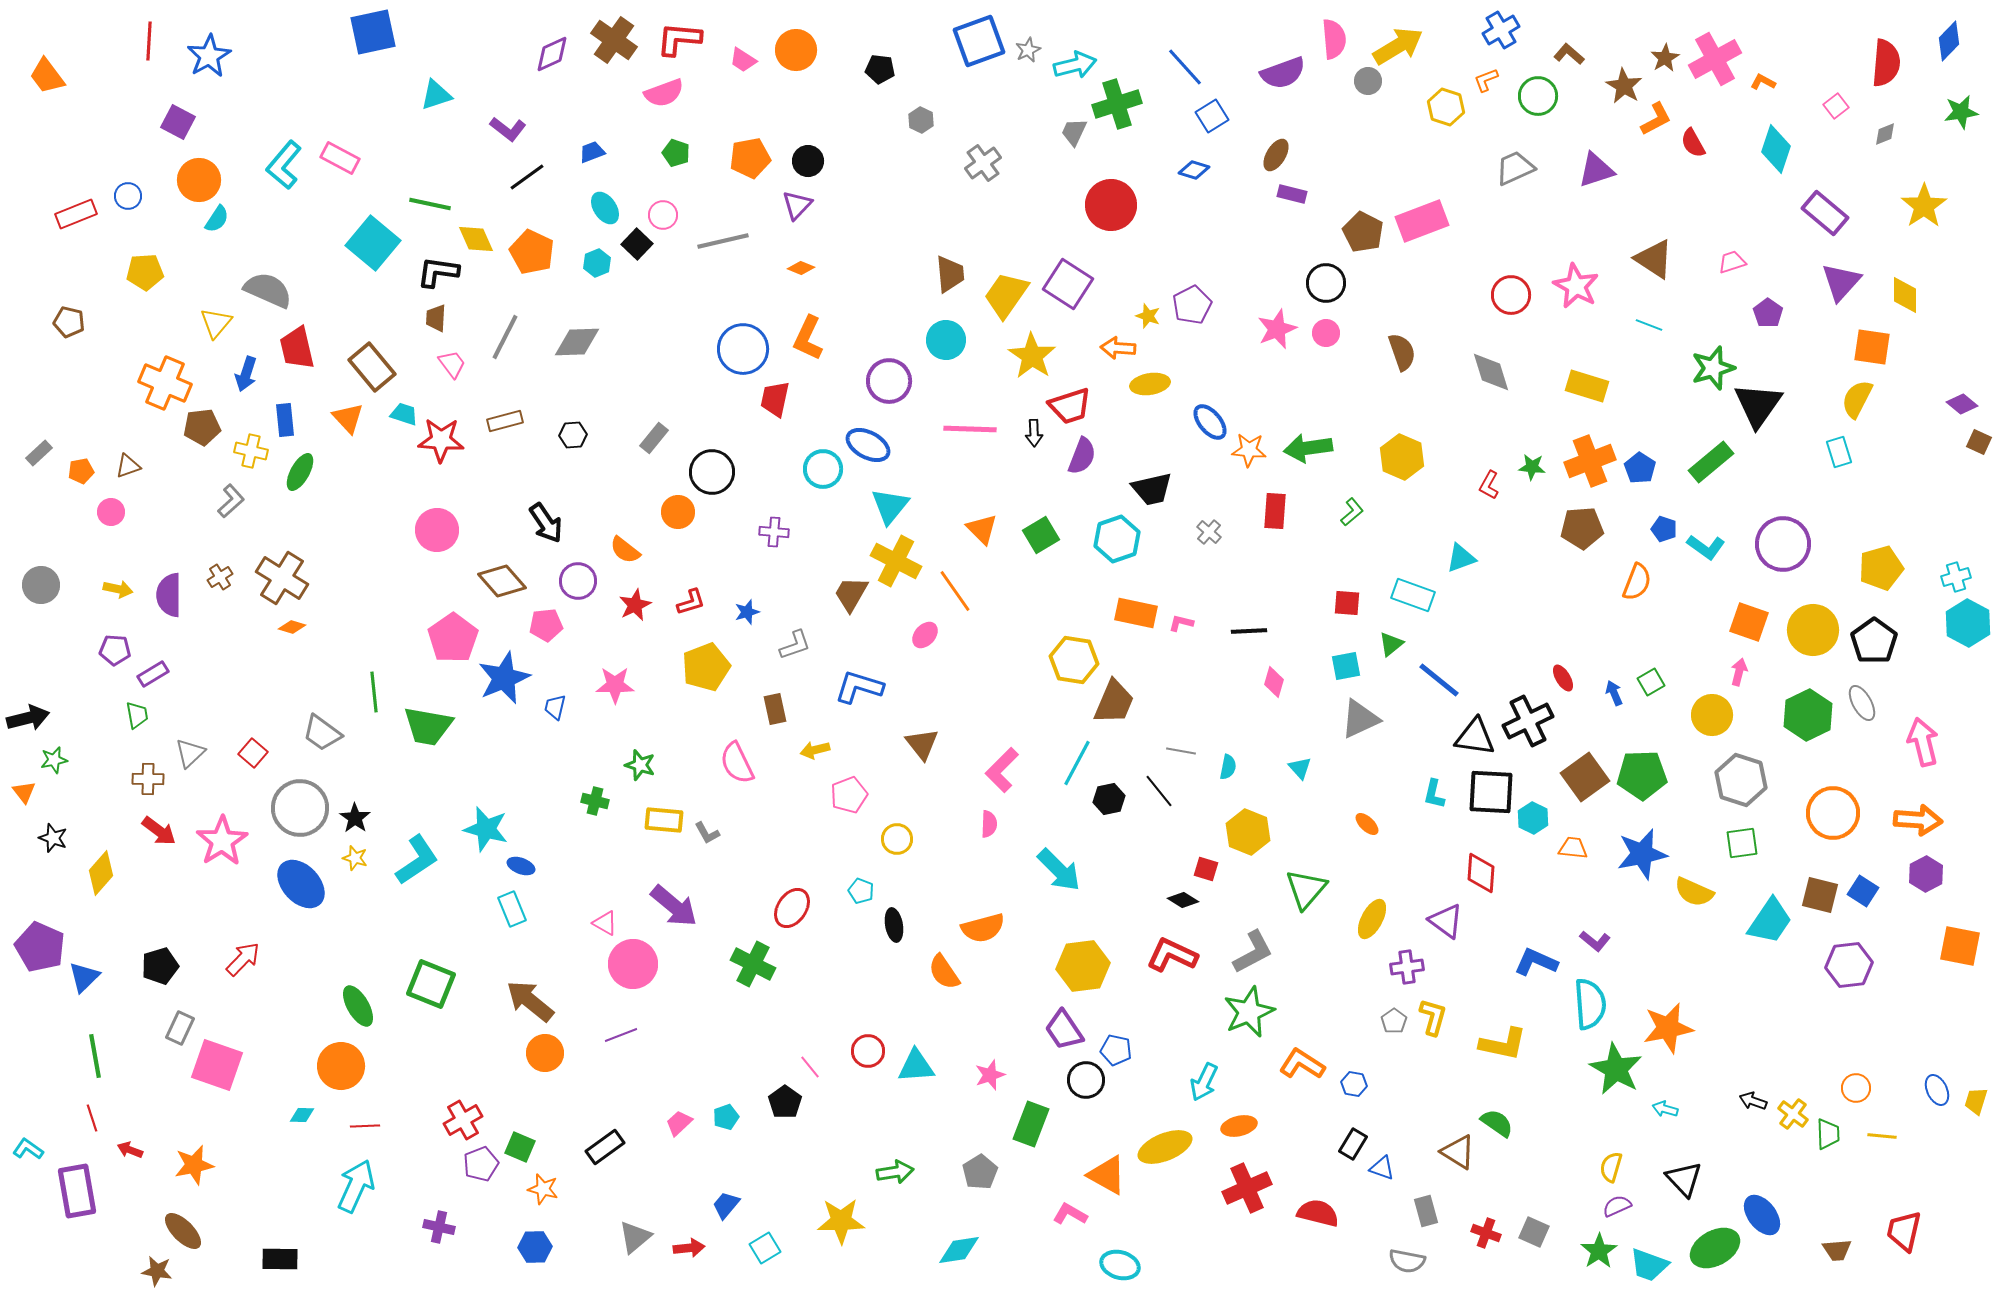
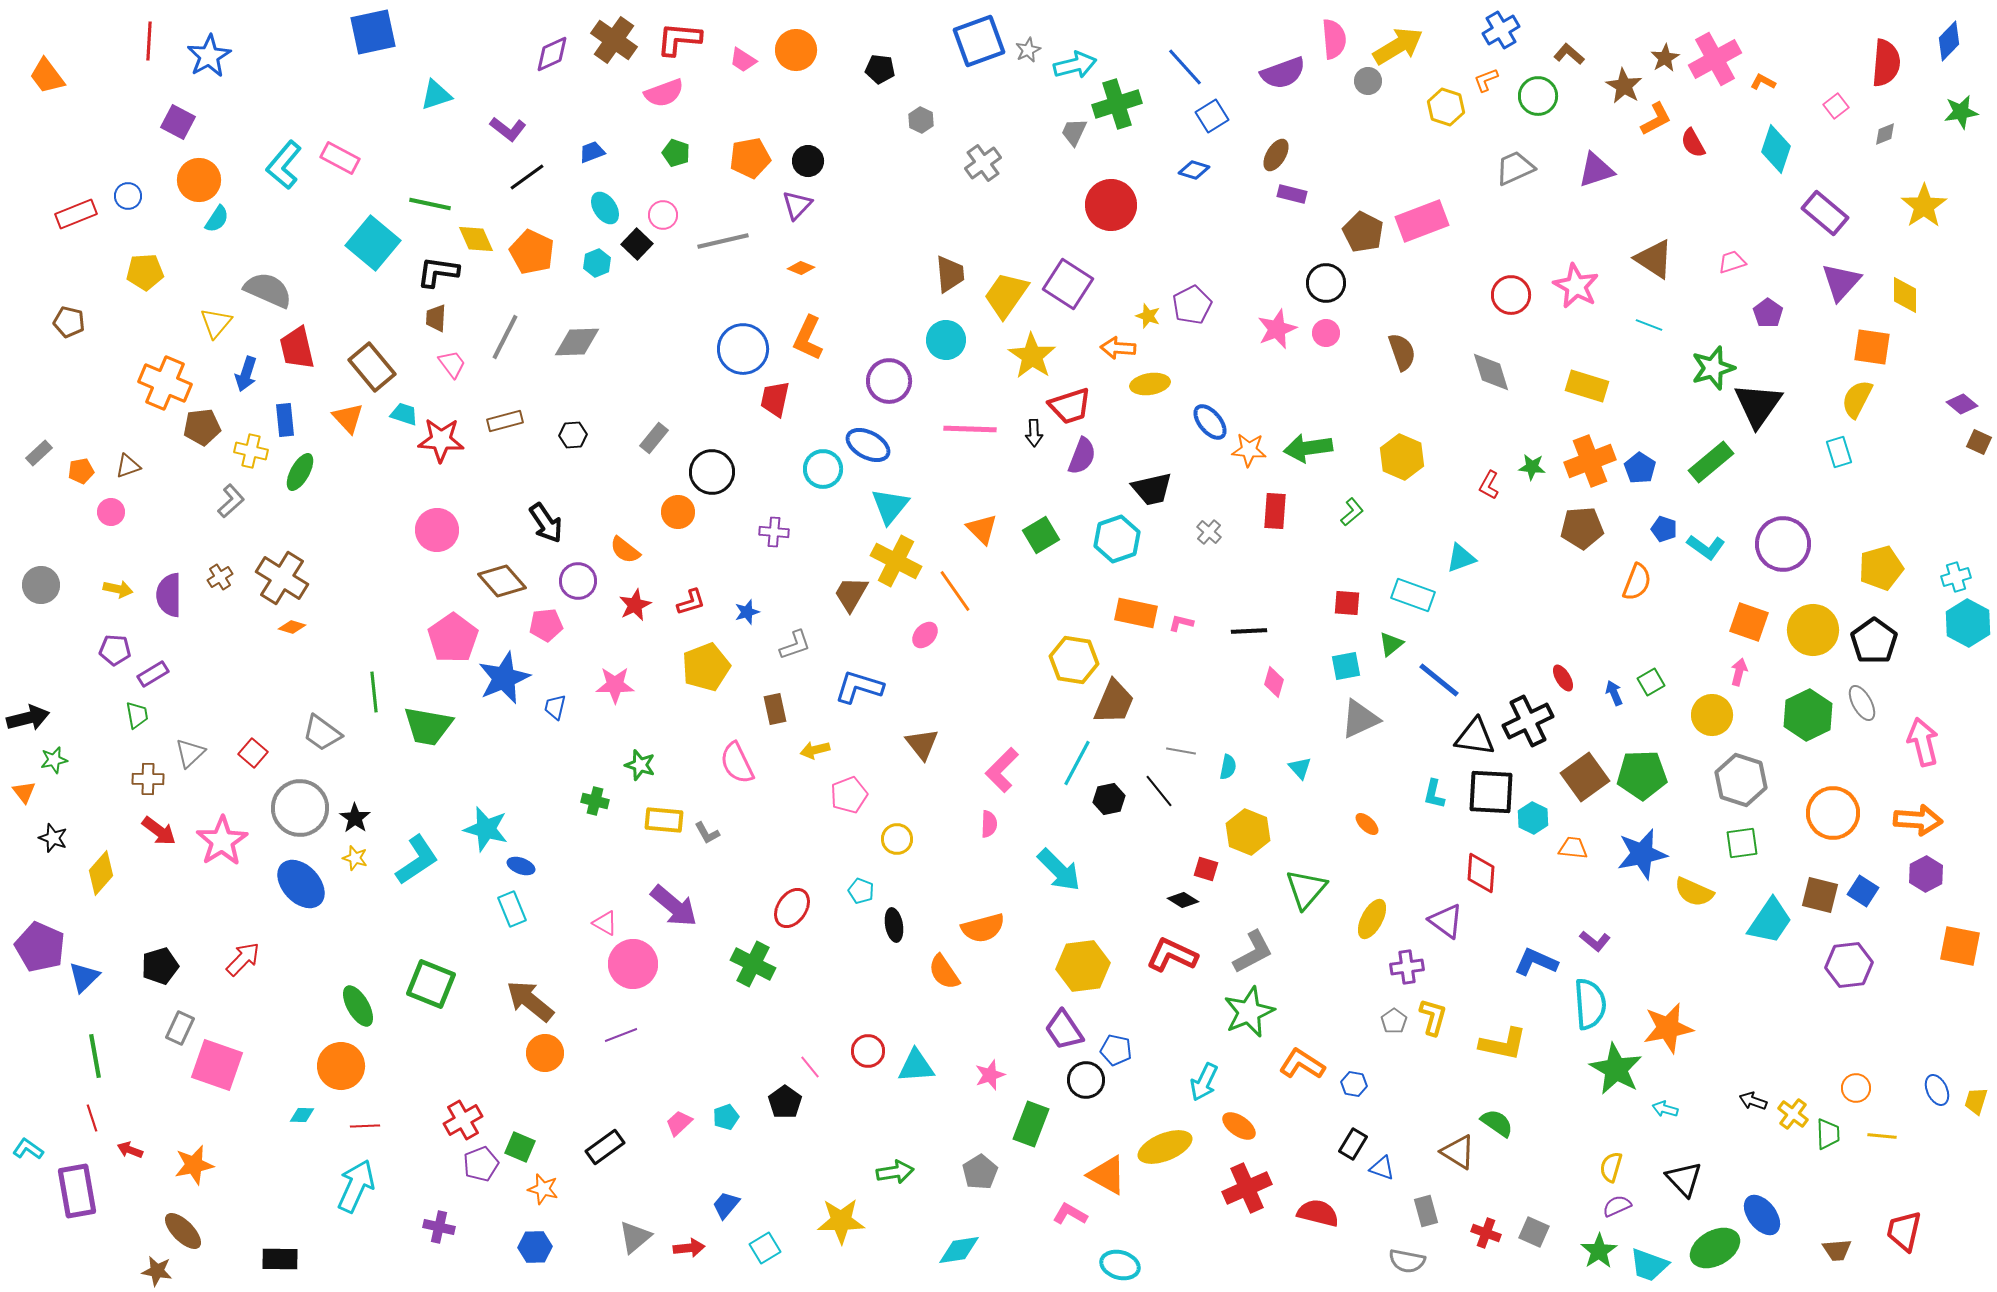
orange ellipse at (1239, 1126): rotated 48 degrees clockwise
